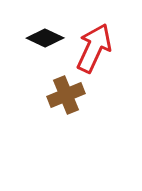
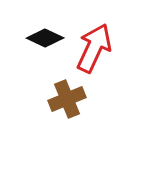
brown cross: moved 1 px right, 4 px down
